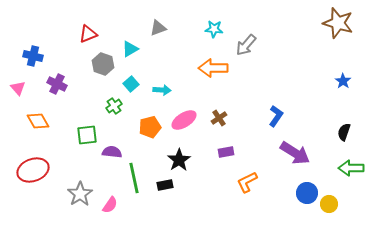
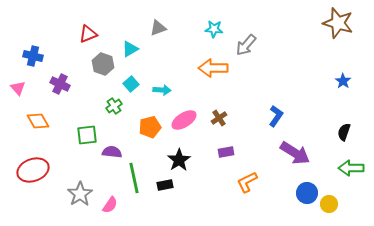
purple cross: moved 3 px right
